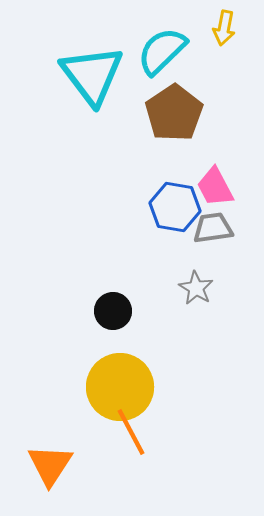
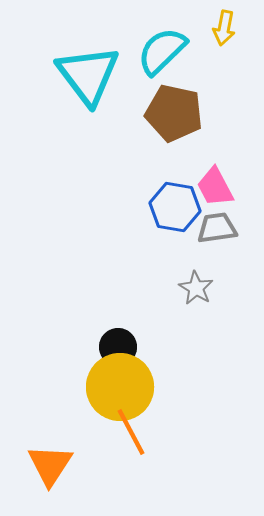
cyan triangle: moved 4 px left
brown pentagon: rotated 26 degrees counterclockwise
gray trapezoid: moved 4 px right
black circle: moved 5 px right, 36 px down
